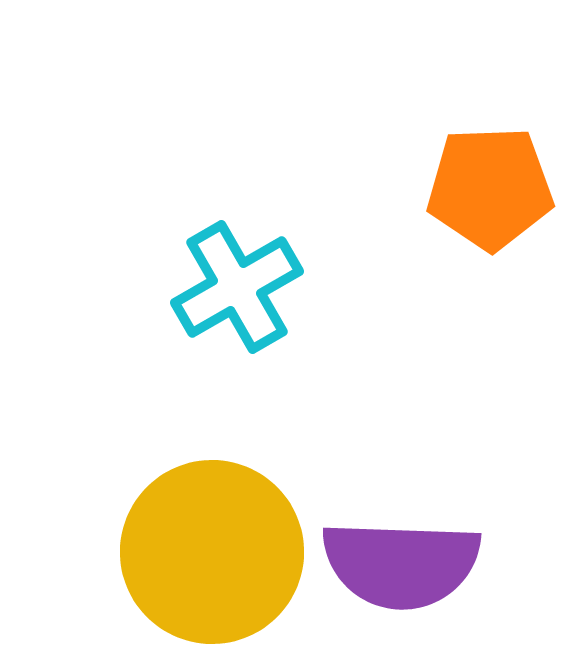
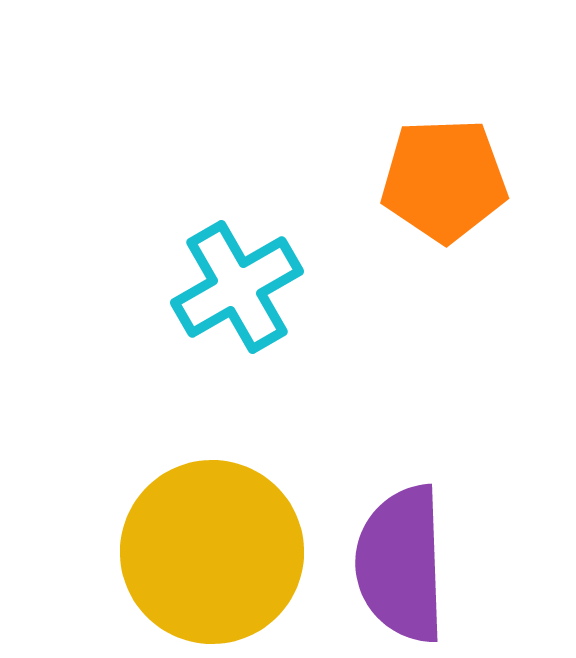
orange pentagon: moved 46 px left, 8 px up
purple semicircle: rotated 86 degrees clockwise
